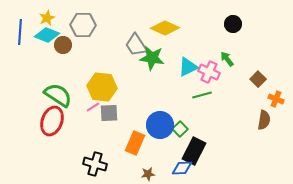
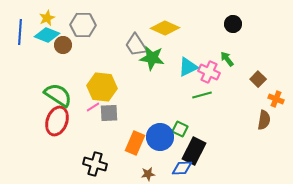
red ellipse: moved 5 px right
blue circle: moved 12 px down
green square: rotated 21 degrees counterclockwise
